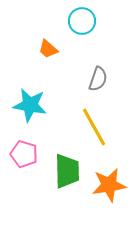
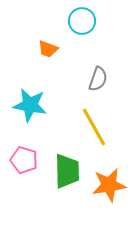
orange trapezoid: rotated 20 degrees counterclockwise
pink pentagon: moved 6 px down
